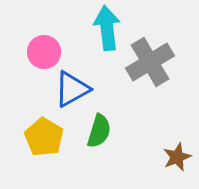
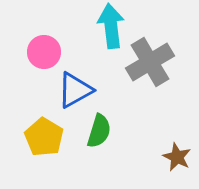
cyan arrow: moved 4 px right, 2 px up
blue triangle: moved 3 px right, 1 px down
brown star: rotated 24 degrees counterclockwise
